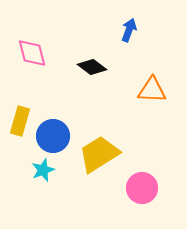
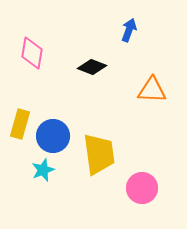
pink diamond: rotated 24 degrees clockwise
black diamond: rotated 16 degrees counterclockwise
yellow rectangle: moved 3 px down
yellow trapezoid: rotated 114 degrees clockwise
